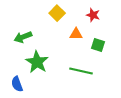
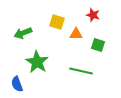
yellow square: moved 9 px down; rotated 28 degrees counterclockwise
green arrow: moved 4 px up
